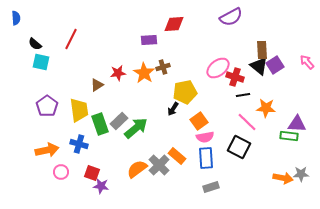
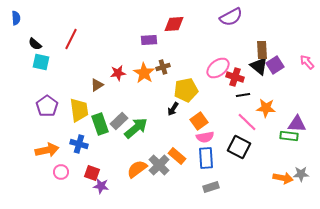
yellow pentagon at (185, 92): moved 1 px right, 2 px up
